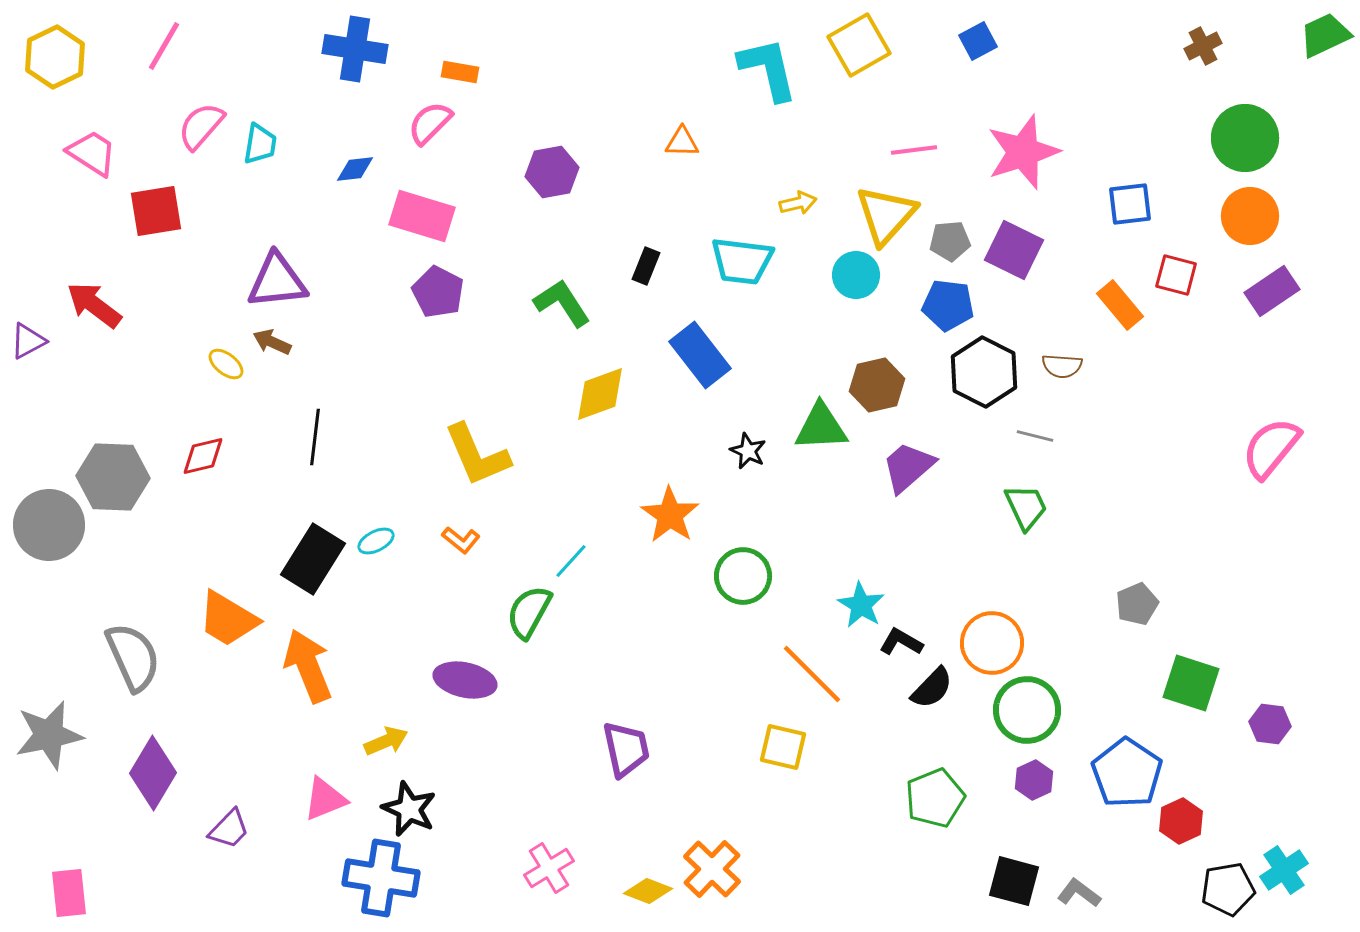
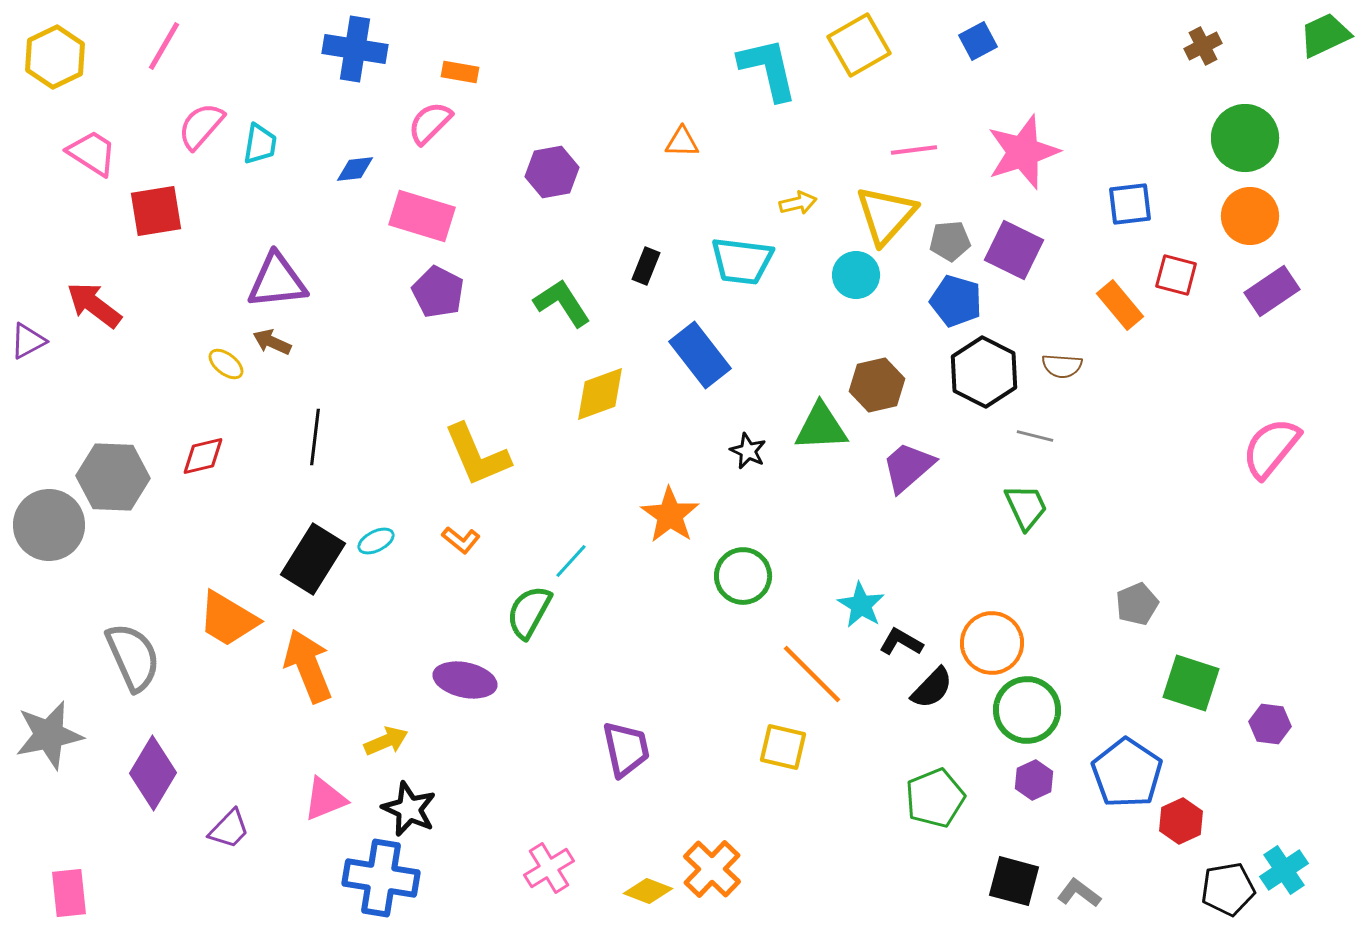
blue pentagon at (948, 305): moved 8 px right, 4 px up; rotated 9 degrees clockwise
